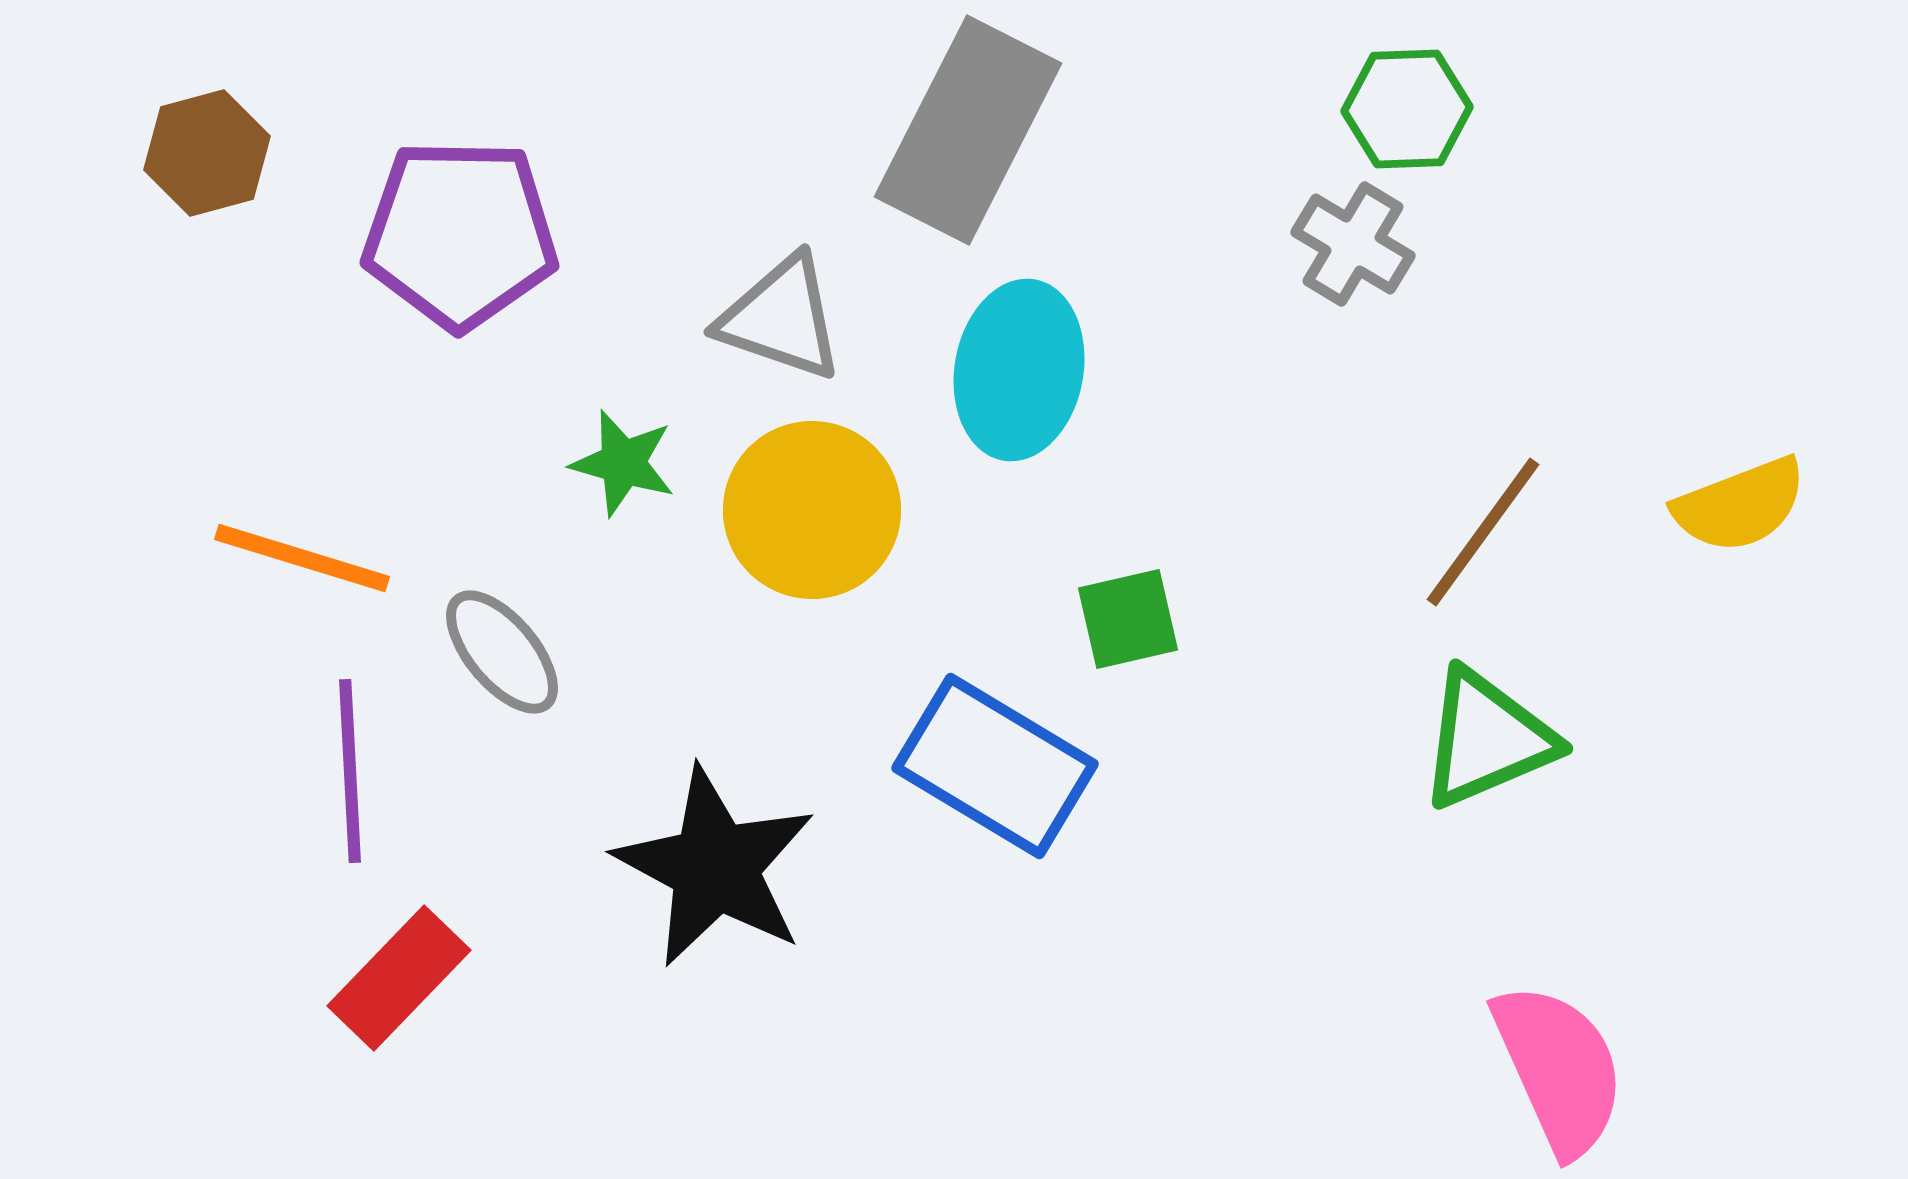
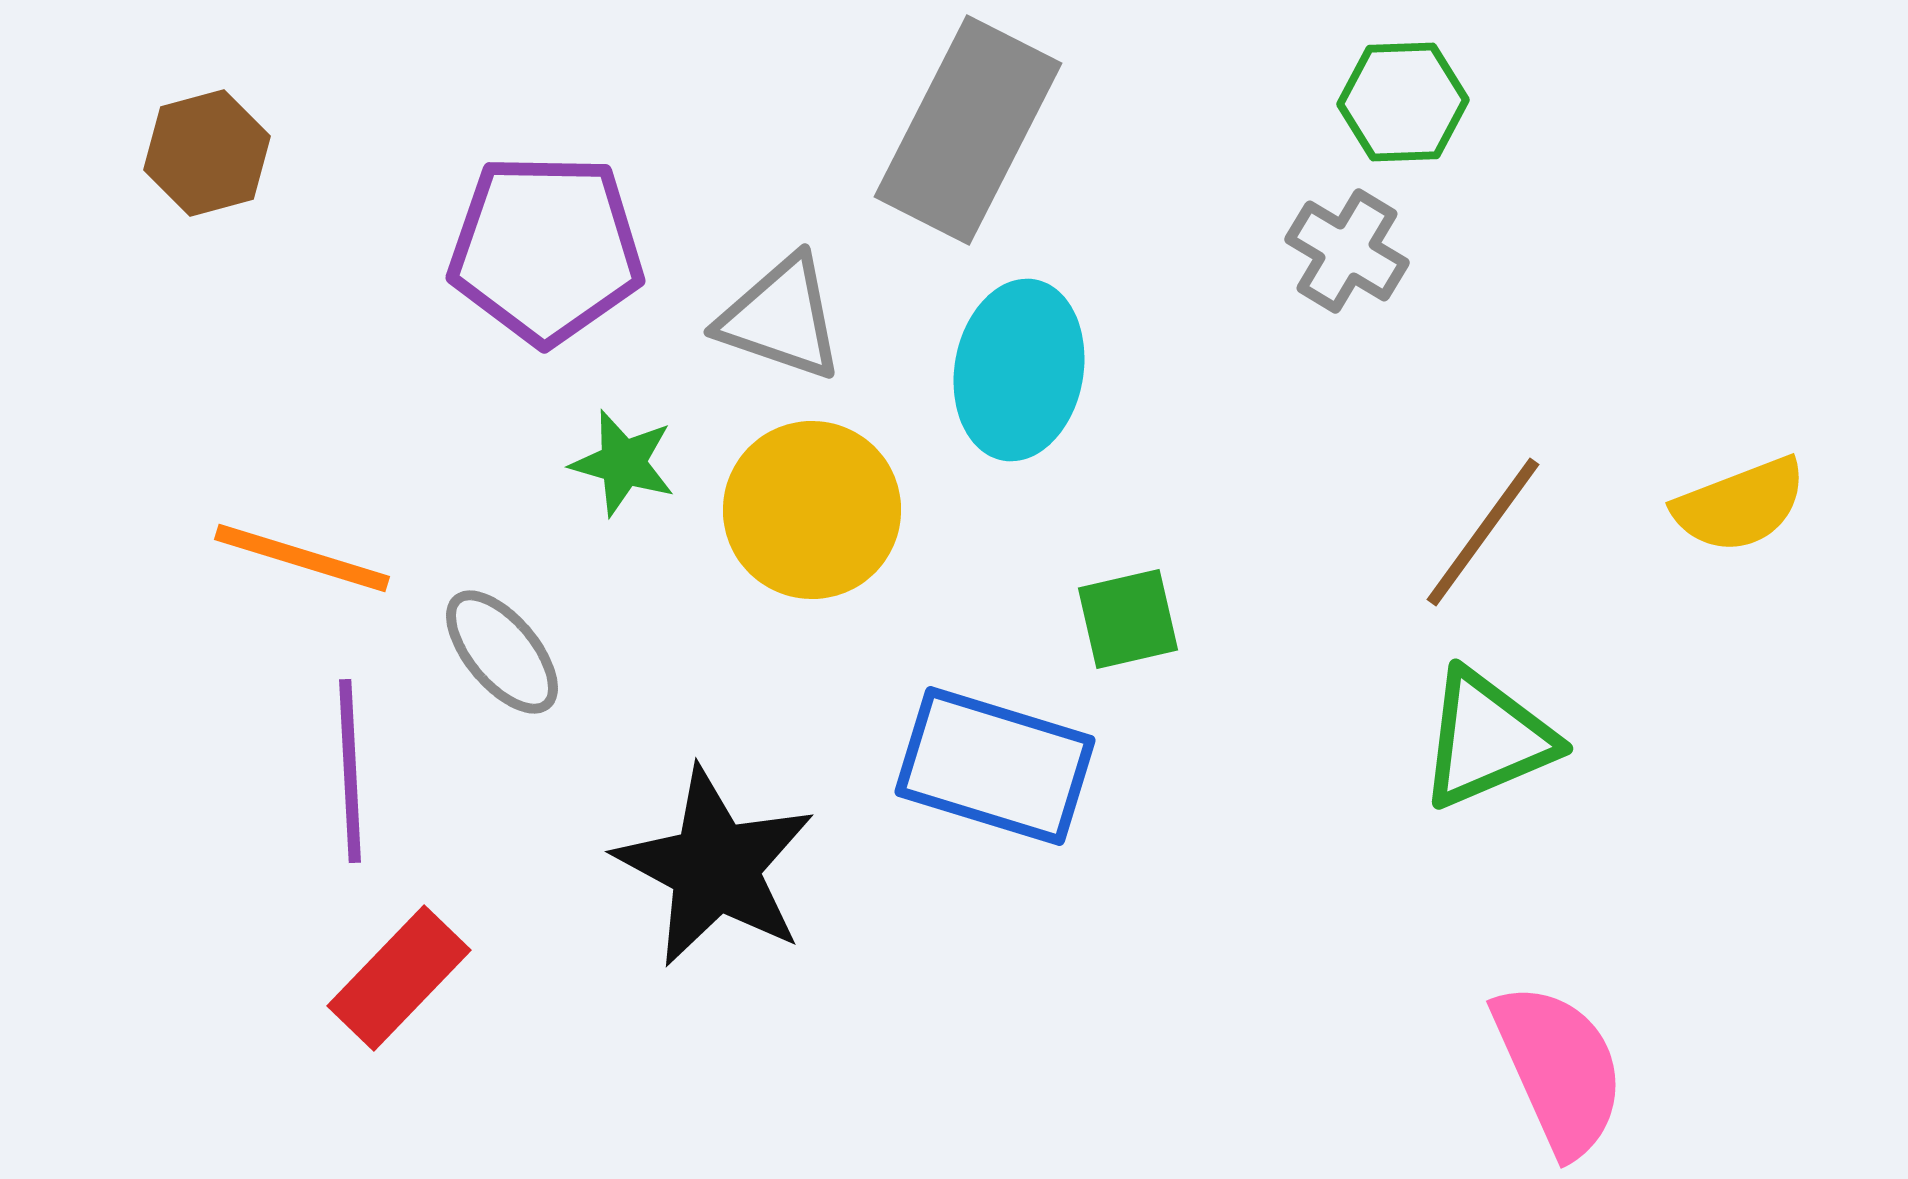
green hexagon: moved 4 px left, 7 px up
purple pentagon: moved 86 px right, 15 px down
gray cross: moved 6 px left, 7 px down
blue rectangle: rotated 14 degrees counterclockwise
